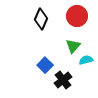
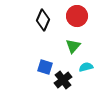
black diamond: moved 2 px right, 1 px down
cyan semicircle: moved 7 px down
blue square: moved 2 px down; rotated 28 degrees counterclockwise
